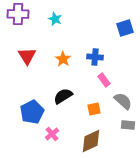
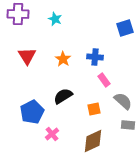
brown diamond: moved 2 px right
